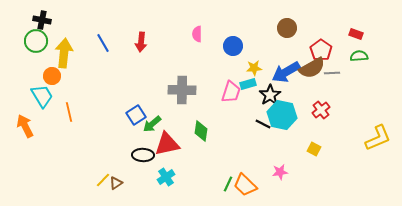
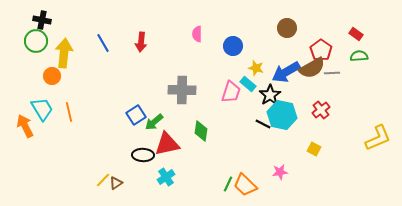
red rectangle: rotated 16 degrees clockwise
yellow star: moved 2 px right; rotated 21 degrees clockwise
cyan rectangle: rotated 56 degrees clockwise
cyan trapezoid: moved 13 px down
green arrow: moved 2 px right, 2 px up
